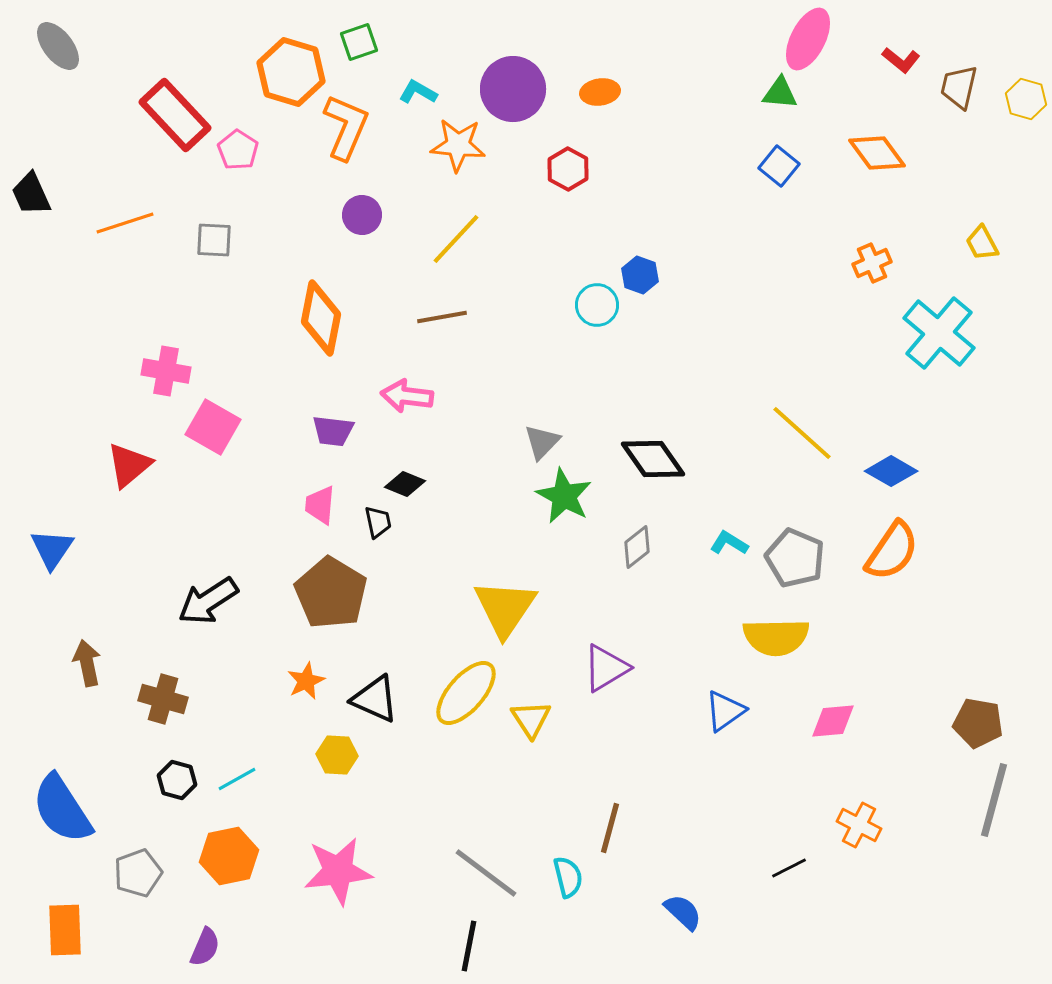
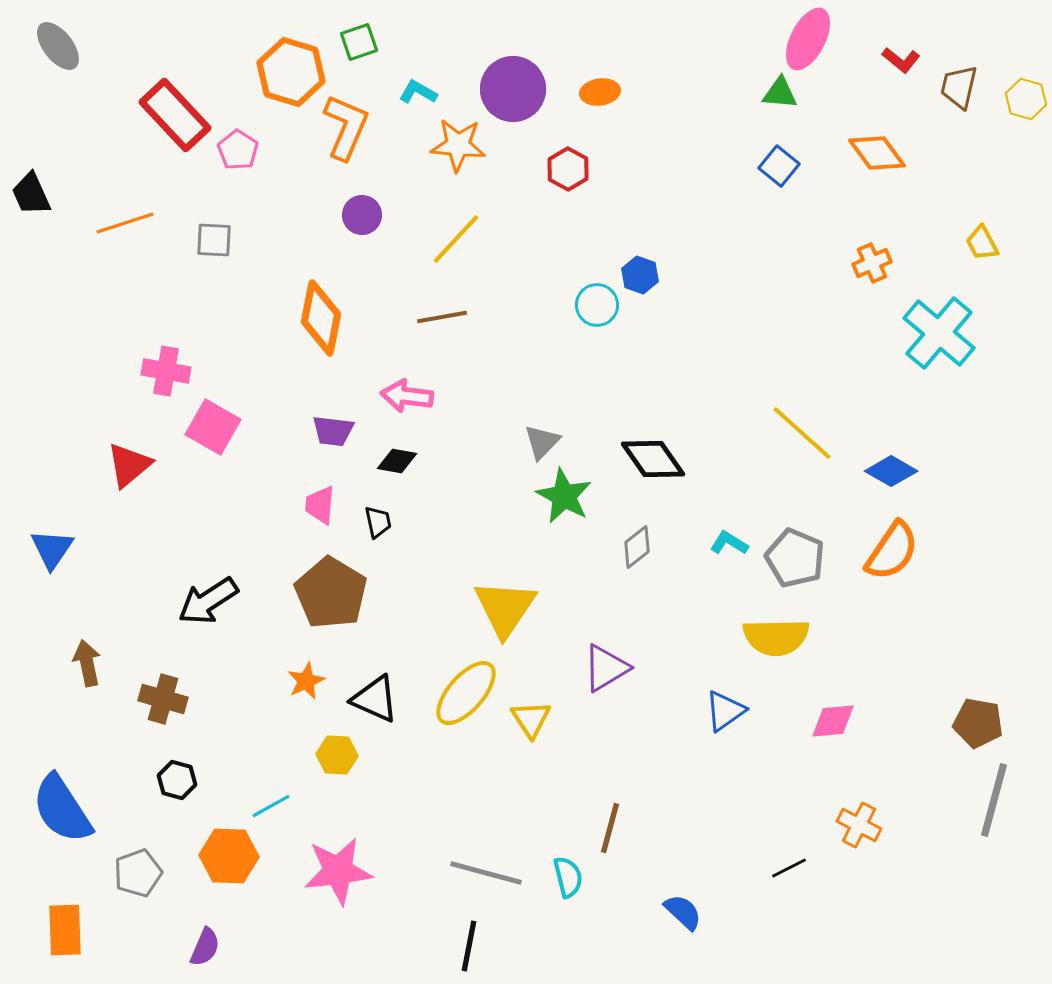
black diamond at (405, 484): moved 8 px left, 23 px up; rotated 12 degrees counterclockwise
cyan line at (237, 779): moved 34 px right, 27 px down
orange hexagon at (229, 856): rotated 14 degrees clockwise
gray line at (486, 873): rotated 22 degrees counterclockwise
